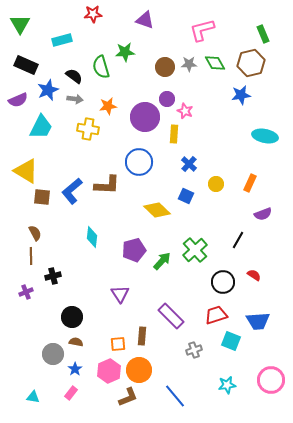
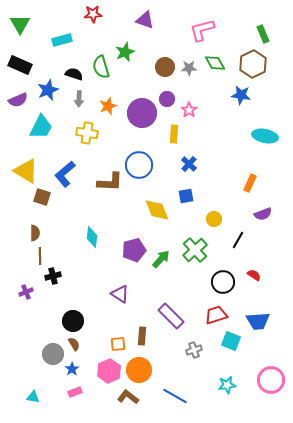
green star at (125, 52): rotated 18 degrees counterclockwise
brown hexagon at (251, 63): moved 2 px right, 1 px down; rotated 12 degrees counterclockwise
gray star at (189, 64): moved 4 px down
black rectangle at (26, 65): moved 6 px left
black semicircle at (74, 76): moved 2 px up; rotated 18 degrees counterclockwise
blue star at (241, 95): rotated 18 degrees clockwise
gray arrow at (75, 99): moved 4 px right; rotated 84 degrees clockwise
orange star at (108, 106): rotated 12 degrees counterclockwise
pink star at (185, 111): moved 4 px right, 1 px up; rotated 14 degrees clockwise
purple circle at (145, 117): moved 3 px left, 4 px up
yellow cross at (88, 129): moved 1 px left, 4 px down
blue circle at (139, 162): moved 3 px down
yellow circle at (216, 184): moved 2 px left, 35 px down
brown L-shape at (107, 185): moved 3 px right, 3 px up
blue L-shape at (72, 191): moved 7 px left, 17 px up
blue square at (186, 196): rotated 35 degrees counterclockwise
brown square at (42, 197): rotated 12 degrees clockwise
yellow diamond at (157, 210): rotated 24 degrees clockwise
brown semicircle at (35, 233): rotated 28 degrees clockwise
brown line at (31, 256): moved 9 px right
green arrow at (162, 261): moved 1 px left, 2 px up
purple triangle at (120, 294): rotated 24 degrees counterclockwise
black circle at (72, 317): moved 1 px right, 4 px down
brown semicircle at (76, 342): moved 2 px left, 2 px down; rotated 48 degrees clockwise
blue star at (75, 369): moved 3 px left
pink rectangle at (71, 393): moved 4 px right, 1 px up; rotated 32 degrees clockwise
blue line at (175, 396): rotated 20 degrees counterclockwise
brown L-shape at (128, 397): rotated 120 degrees counterclockwise
